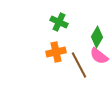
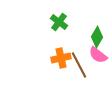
green cross: rotated 12 degrees clockwise
orange cross: moved 5 px right, 6 px down
pink semicircle: moved 1 px left, 1 px up
